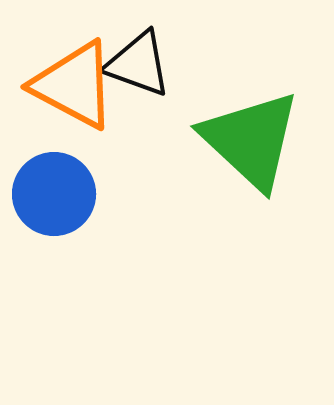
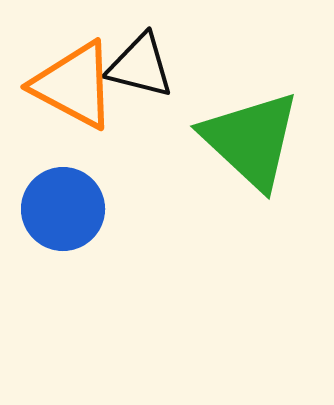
black triangle: moved 2 px right, 2 px down; rotated 6 degrees counterclockwise
blue circle: moved 9 px right, 15 px down
